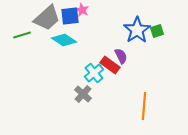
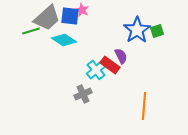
blue square: rotated 12 degrees clockwise
green line: moved 9 px right, 4 px up
cyan cross: moved 2 px right, 3 px up
gray cross: rotated 24 degrees clockwise
